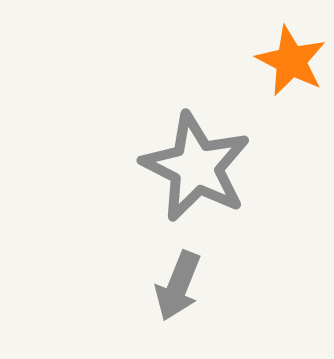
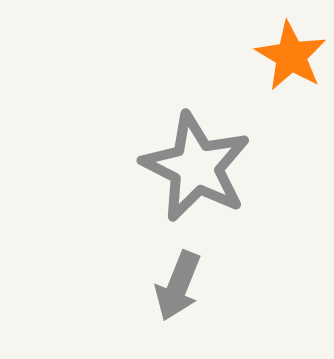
orange star: moved 5 px up; rotated 4 degrees clockwise
